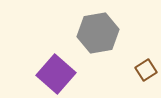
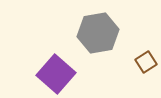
brown square: moved 8 px up
